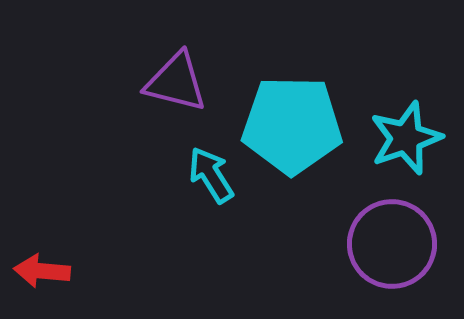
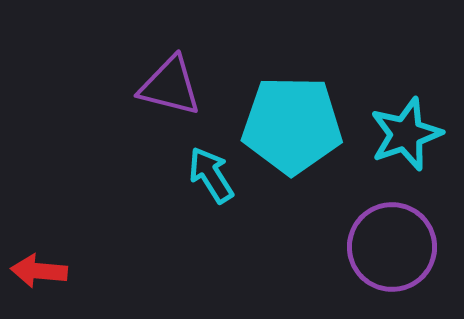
purple triangle: moved 6 px left, 4 px down
cyan star: moved 4 px up
purple circle: moved 3 px down
red arrow: moved 3 px left
